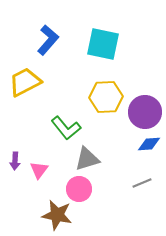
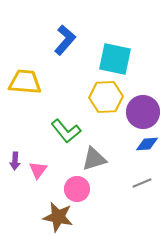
blue L-shape: moved 17 px right
cyan square: moved 12 px right, 15 px down
yellow trapezoid: rotated 32 degrees clockwise
purple circle: moved 2 px left
green L-shape: moved 3 px down
blue diamond: moved 2 px left
gray triangle: moved 7 px right
pink triangle: moved 1 px left
pink circle: moved 2 px left
brown star: moved 1 px right, 2 px down
